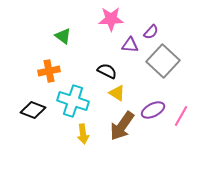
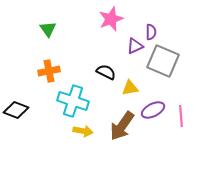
pink star: rotated 20 degrees counterclockwise
purple semicircle: rotated 42 degrees counterclockwise
green triangle: moved 15 px left, 7 px up; rotated 18 degrees clockwise
purple triangle: moved 5 px right, 1 px down; rotated 30 degrees counterclockwise
gray square: rotated 20 degrees counterclockwise
black semicircle: moved 1 px left, 1 px down
yellow triangle: moved 13 px right, 5 px up; rotated 42 degrees counterclockwise
black diamond: moved 17 px left
pink line: rotated 35 degrees counterclockwise
yellow arrow: moved 3 px up; rotated 72 degrees counterclockwise
